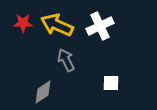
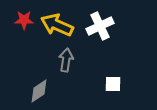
red star: moved 1 px right, 3 px up
gray arrow: rotated 35 degrees clockwise
white square: moved 2 px right, 1 px down
gray diamond: moved 4 px left, 1 px up
